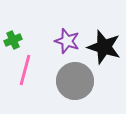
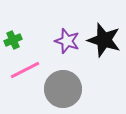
black star: moved 7 px up
pink line: rotated 48 degrees clockwise
gray circle: moved 12 px left, 8 px down
